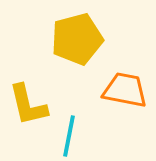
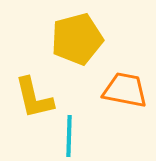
yellow L-shape: moved 6 px right, 7 px up
cyan line: rotated 9 degrees counterclockwise
